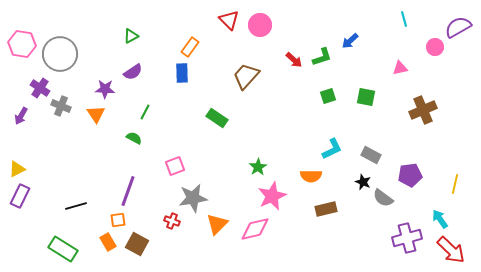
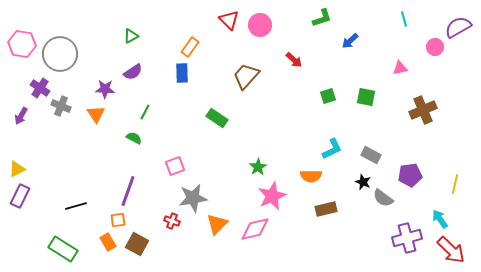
green L-shape at (322, 57): moved 39 px up
